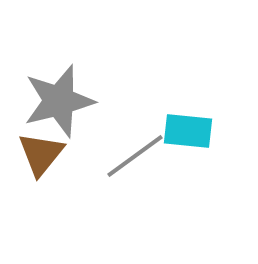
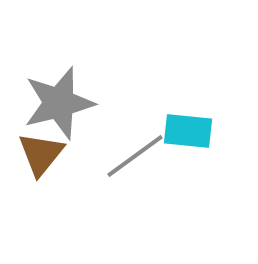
gray star: moved 2 px down
